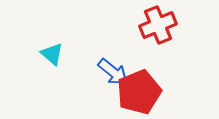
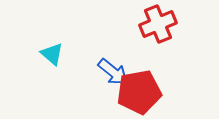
red cross: moved 1 px up
red pentagon: rotated 12 degrees clockwise
